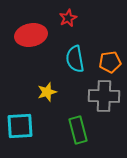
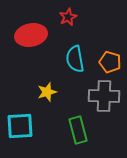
red star: moved 1 px up
orange pentagon: rotated 25 degrees clockwise
